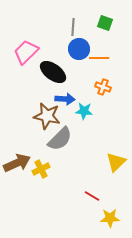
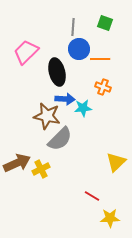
orange line: moved 1 px right, 1 px down
black ellipse: moved 4 px right; rotated 40 degrees clockwise
cyan star: moved 1 px left, 3 px up; rotated 12 degrees counterclockwise
